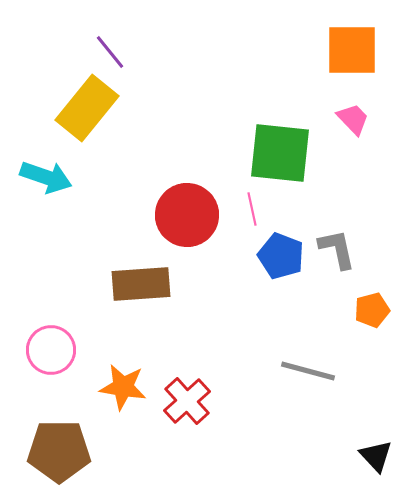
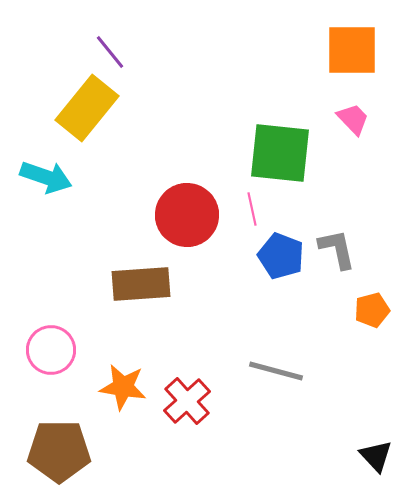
gray line: moved 32 px left
